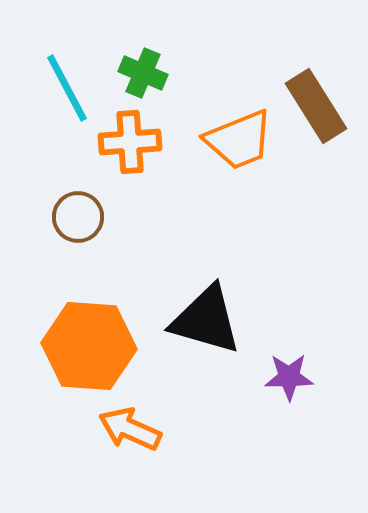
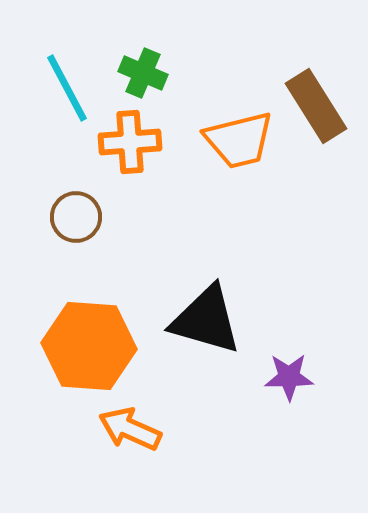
orange trapezoid: rotated 8 degrees clockwise
brown circle: moved 2 px left
